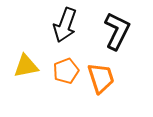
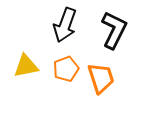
black L-shape: moved 3 px left, 1 px up
orange pentagon: moved 2 px up
